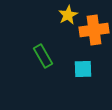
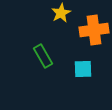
yellow star: moved 7 px left, 2 px up
